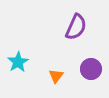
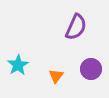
cyan star: moved 3 px down
